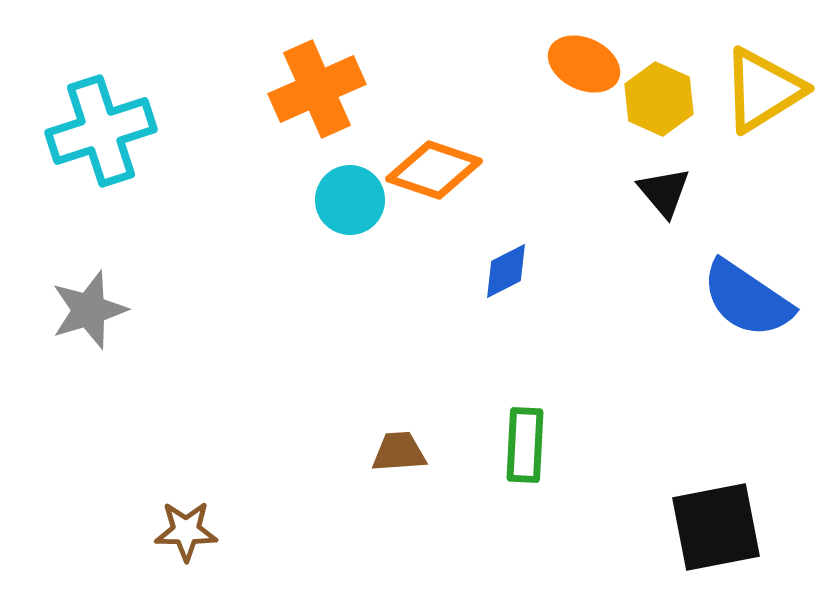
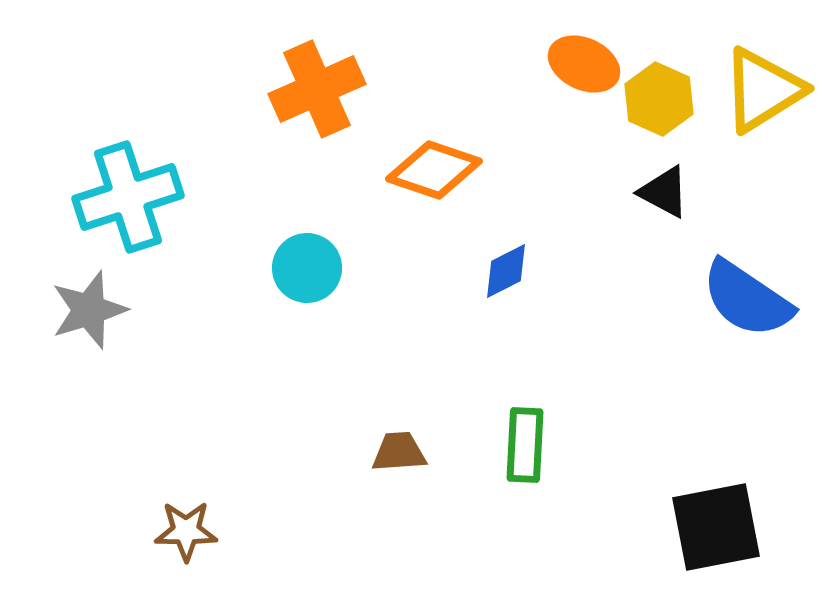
cyan cross: moved 27 px right, 66 px down
black triangle: rotated 22 degrees counterclockwise
cyan circle: moved 43 px left, 68 px down
